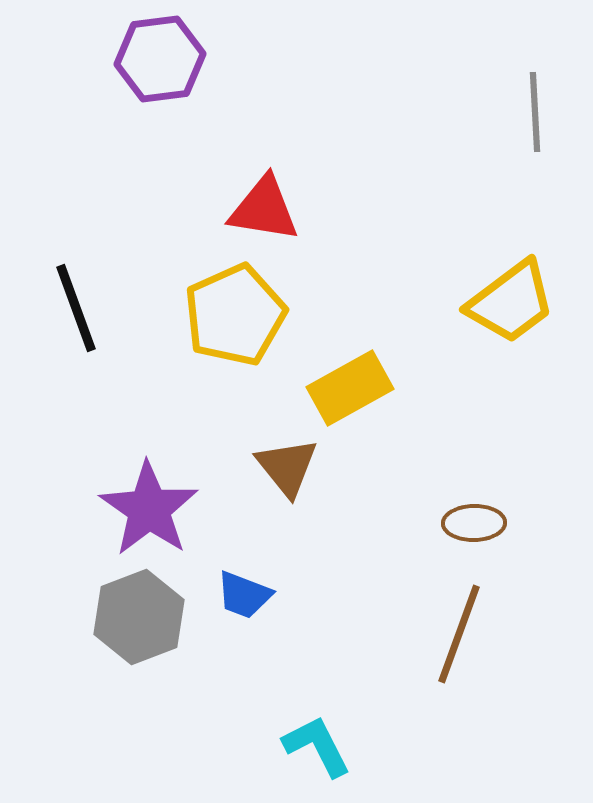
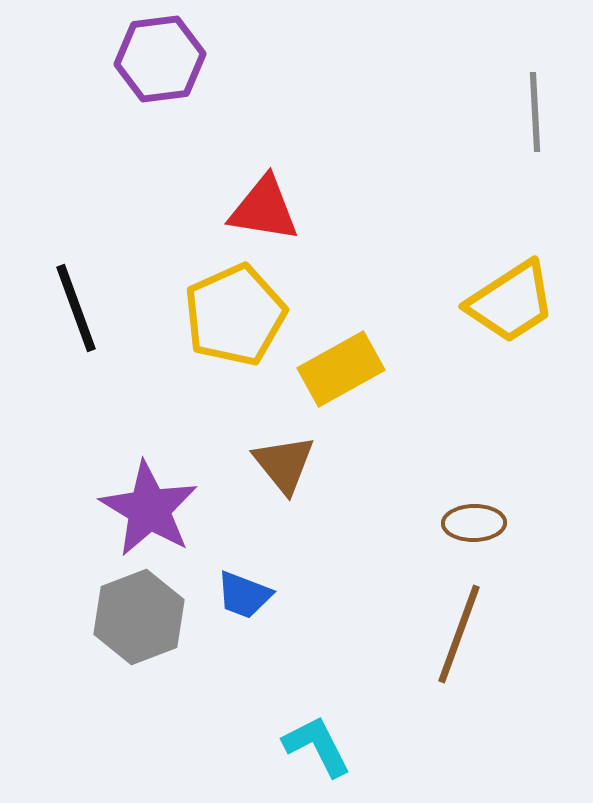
yellow trapezoid: rotated 4 degrees clockwise
yellow rectangle: moved 9 px left, 19 px up
brown triangle: moved 3 px left, 3 px up
purple star: rotated 4 degrees counterclockwise
